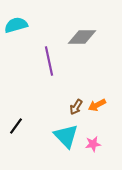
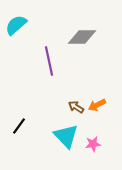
cyan semicircle: rotated 25 degrees counterclockwise
brown arrow: rotated 91 degrees clockwise
black line: moved 3 px right
